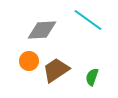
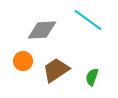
orange circle: moved 6 px left
